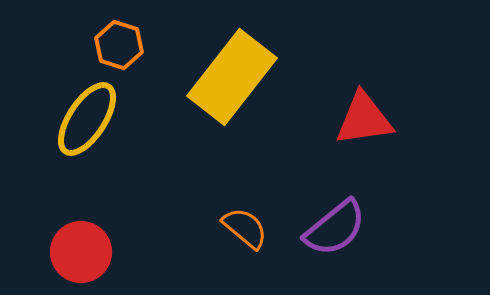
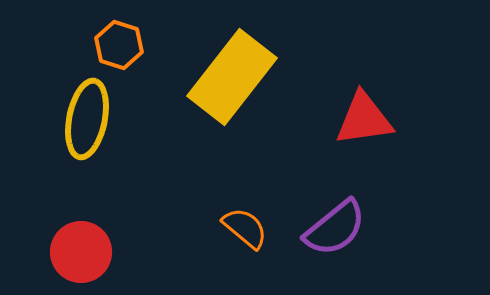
yellow ellipse: rotated 22 degrees counterclockwise
